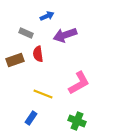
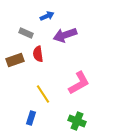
yellow line: rotated 36 degrees clockwise
blue rectangle: rotated 16 degrees counterclockwise
